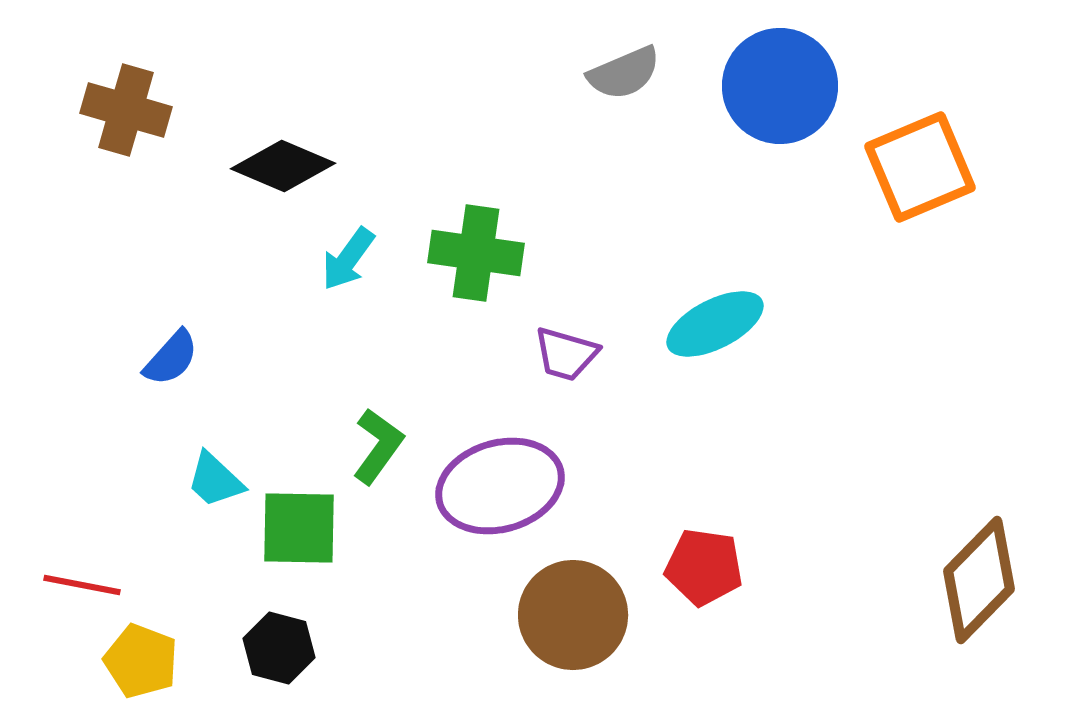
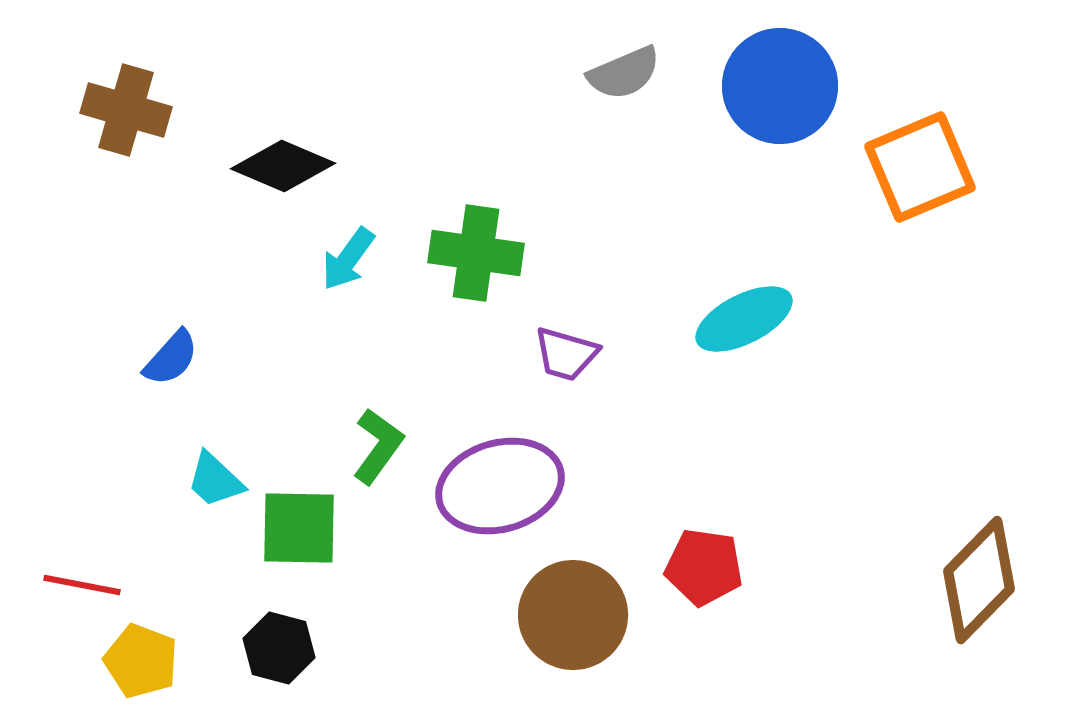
cyan ellipse: moved 29 px right, 5 px up
